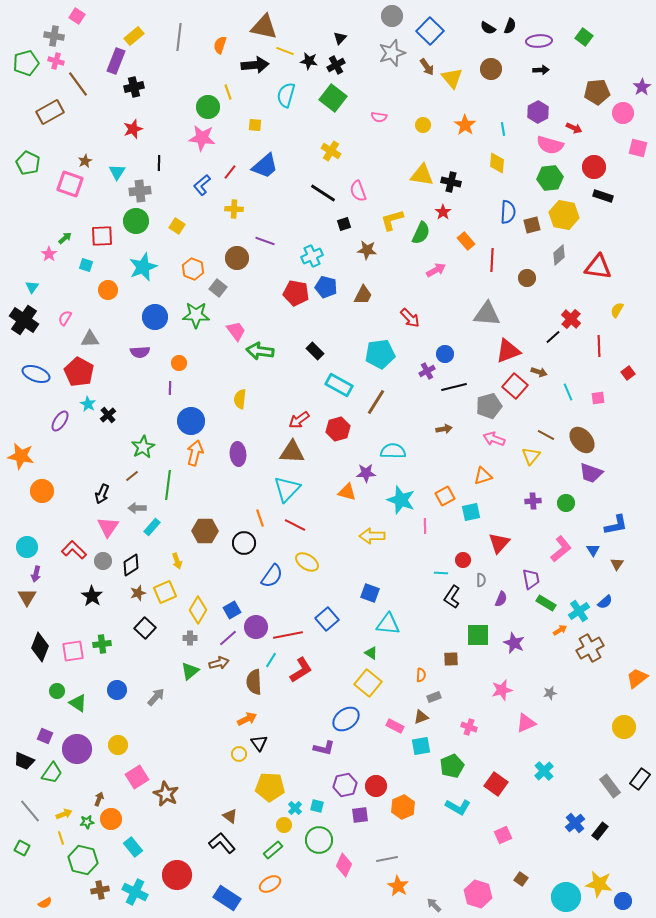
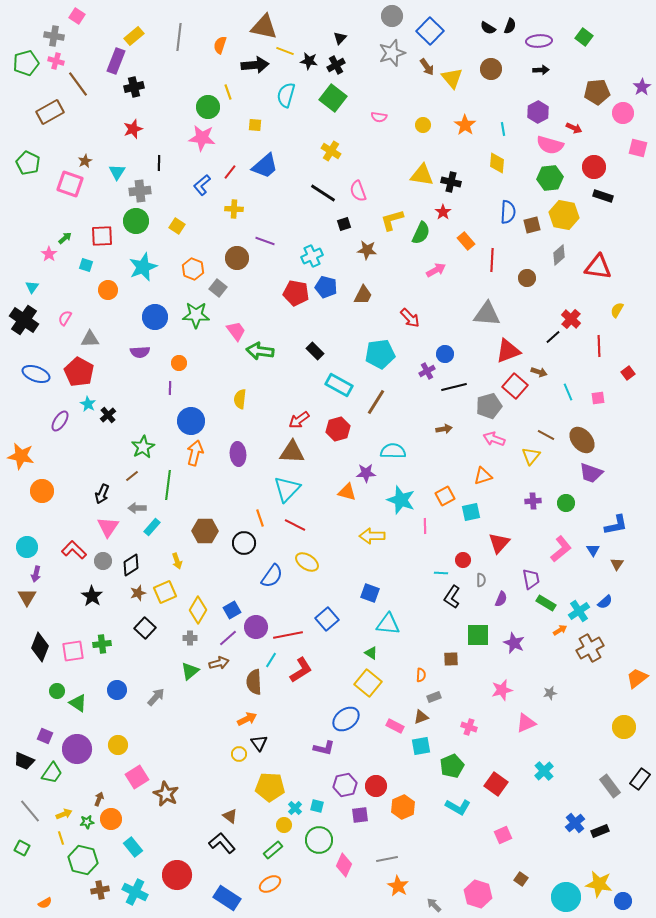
black rectangle at (600, 831): rotated 30 degrees clockwise
